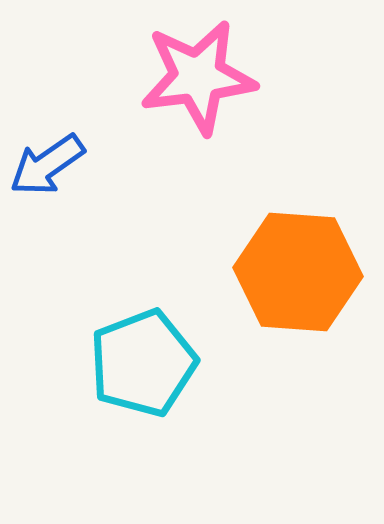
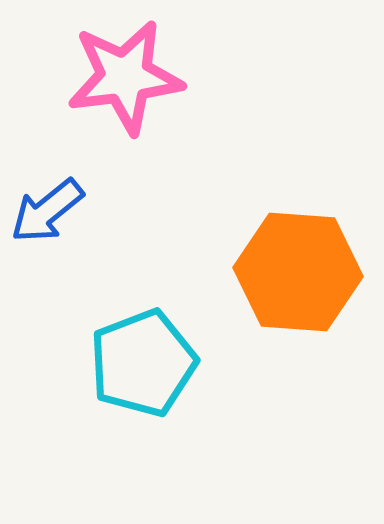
pink star: moved 73 px left
blue arrow: moved 46 px down; rotated 4 degrees counterclockwise
